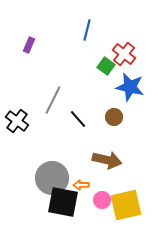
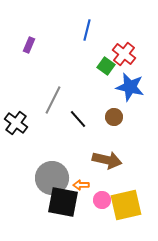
black cross: moved 1 px left, 2 px down
